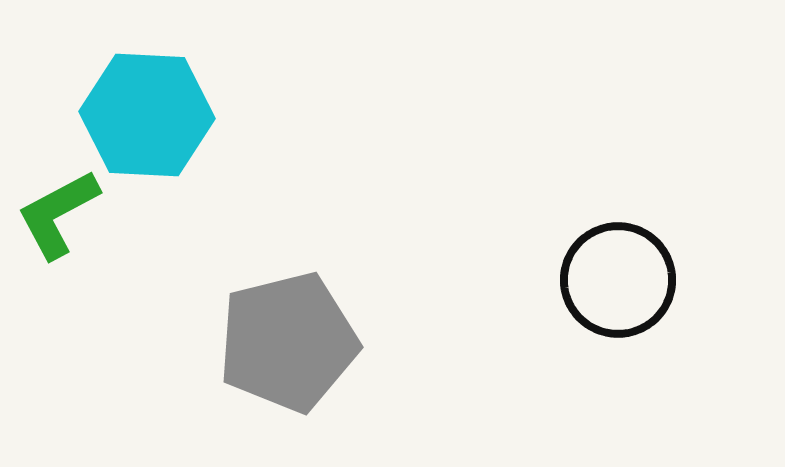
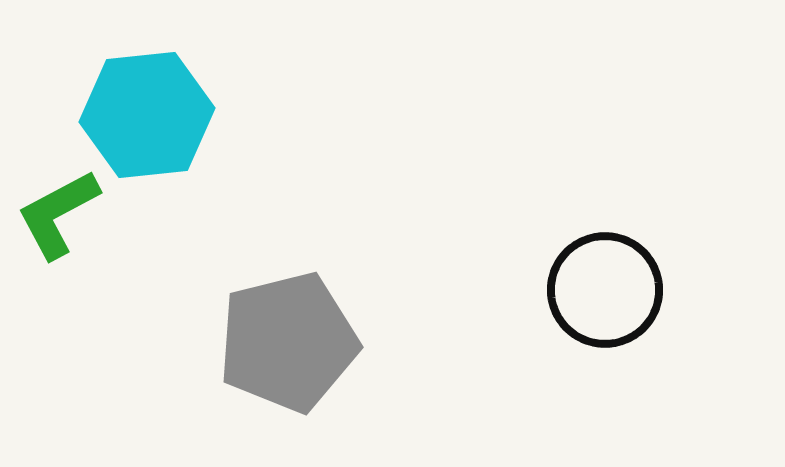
cyan hexagon: rotated 9 degrees counterclockwise
black circle: moved 13 px left, 10 px down
